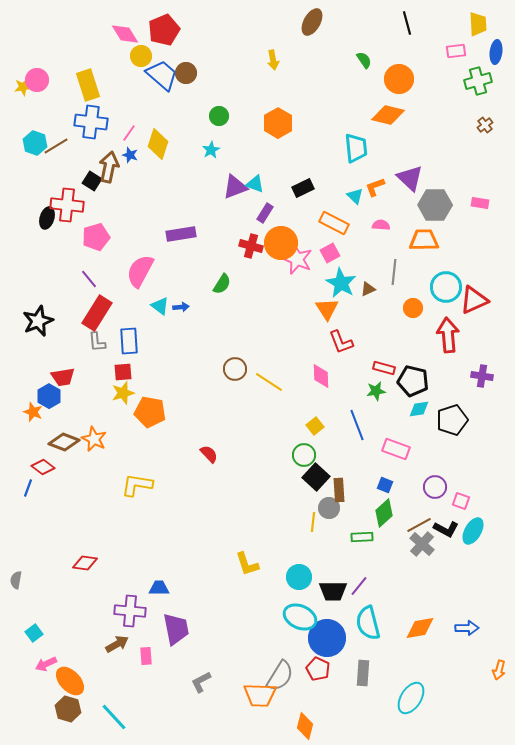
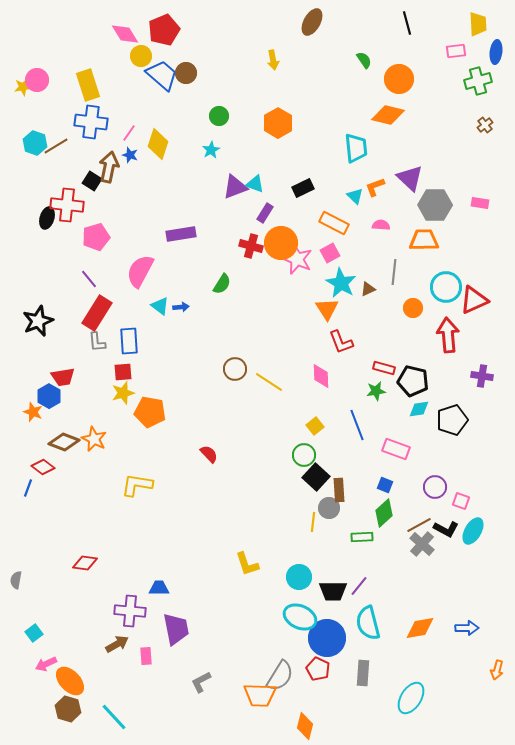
orange arrow at (499, 670): moved 2 px left
